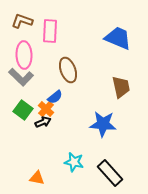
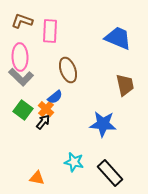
pink ellipse: moved 4 px left, 2 px down
brown trapezoid: moved 4 px right, 2 px up
black arrow: rotated 28 degrees counterclockwise
